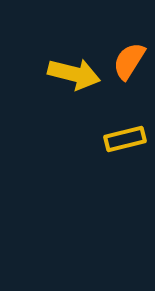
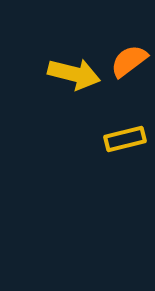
orange semicircle: rotated 21 degrees clockwise
